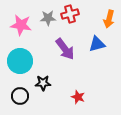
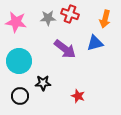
red cross: rotated 36 degrees clockwise
orange arrow: moved 4 px left
pink star: moved 5 px left, 3 px up
blue triangle: moved 2 px left, 1 px up
purple arrow: rotated 15 degrees counterclockwise
cyan circle: moved 1 px left
red star: moved 1 px up
